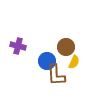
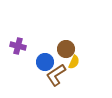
brown circle: moved 2 px down
blue circle: moved 2 px left, 1 px down
brown L-shape: rotated 60 degrees clockwise
